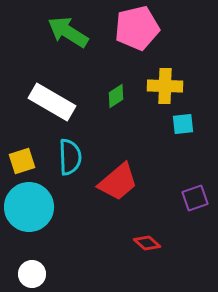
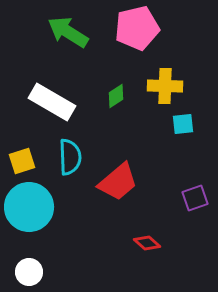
white circle: moved 3 px left, 2 px up
